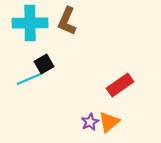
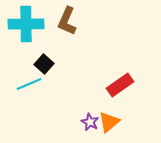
cyan cross: moved 4 px left, 1 px down
black square: rotated 18 degrees counterclockwise
cyan line: moved 5 px down
purple star: rotated 18 degrees counterclockwise
